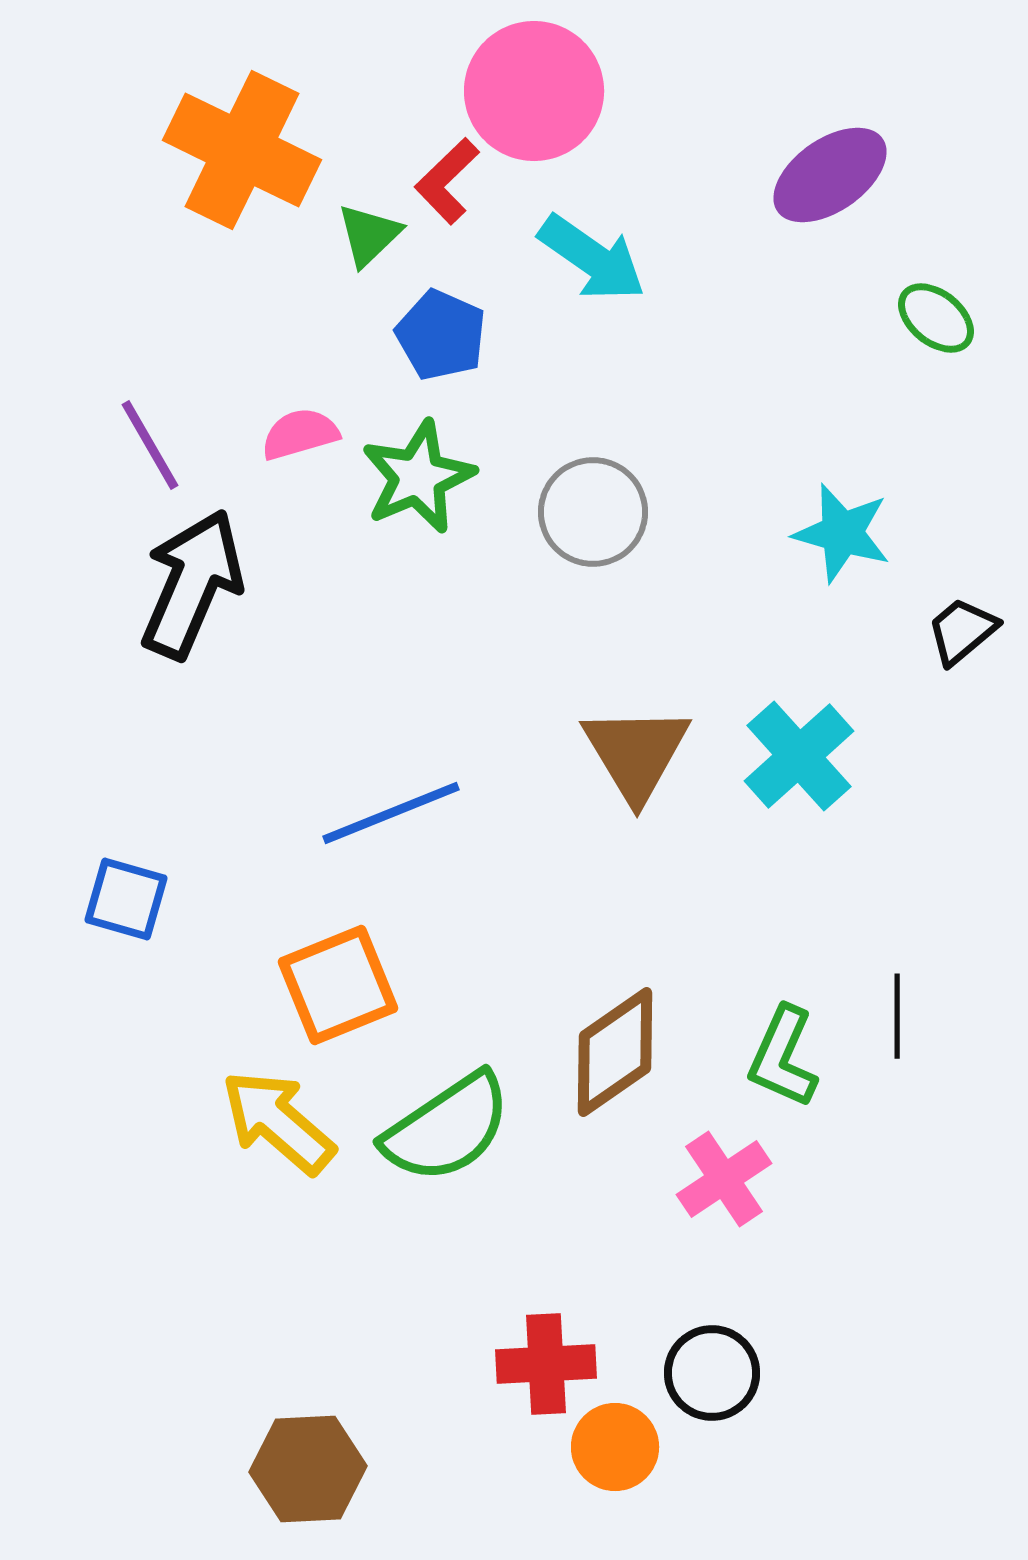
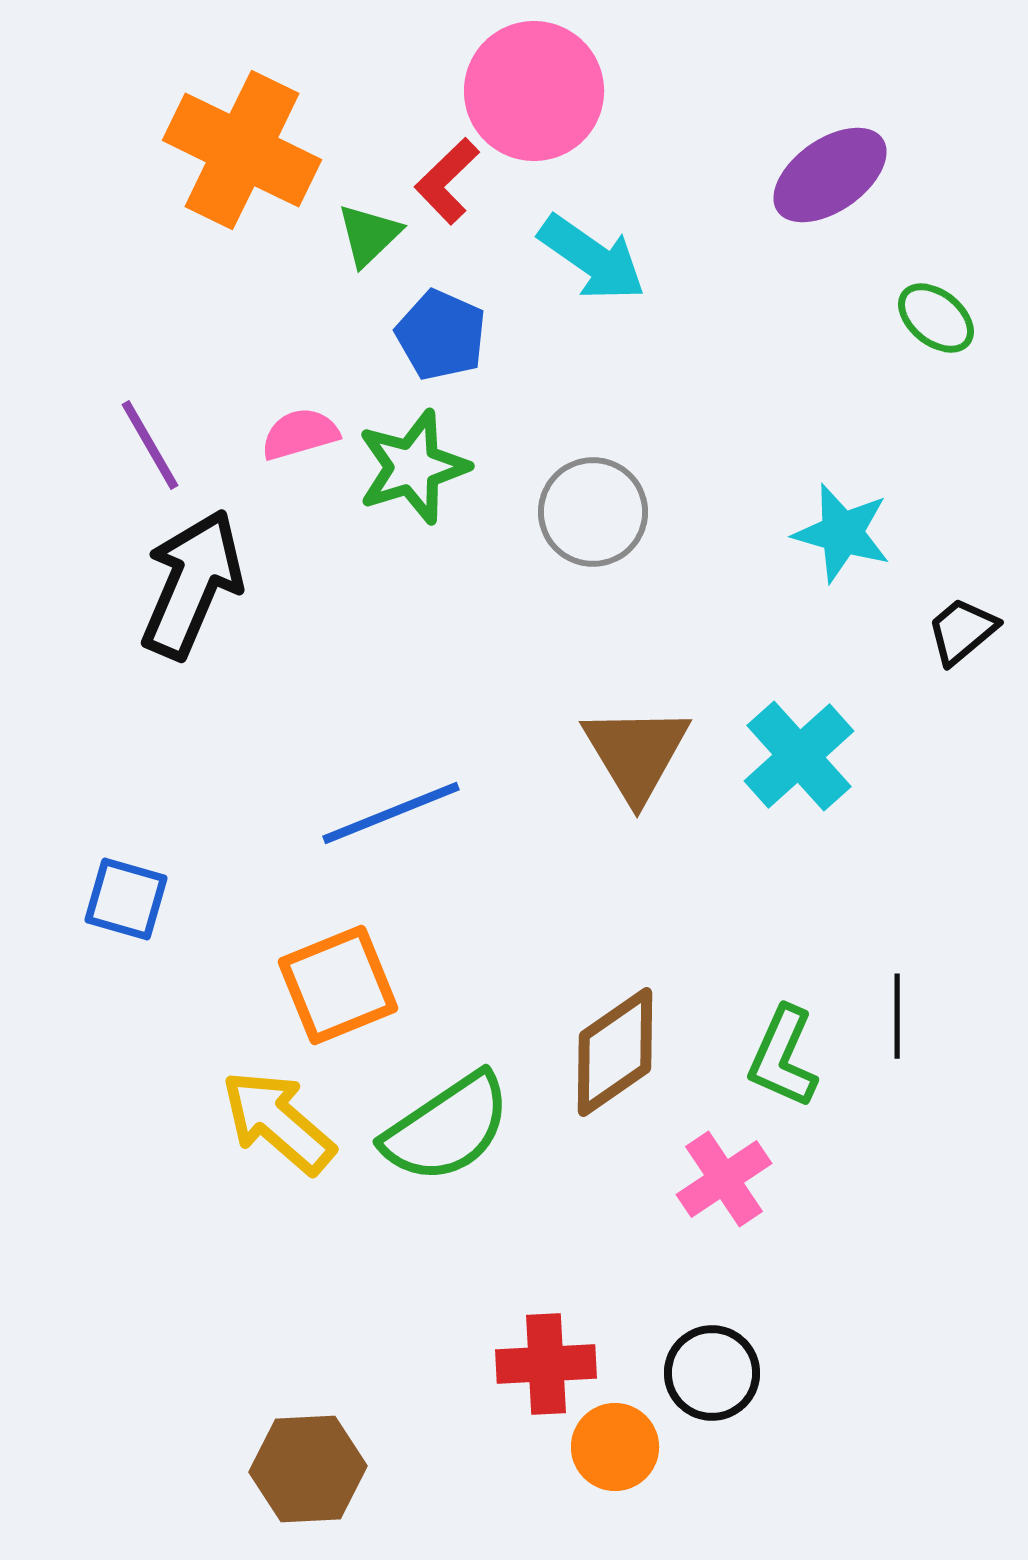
green star: moved 5 px left, 10 px up; rotated 6 degrees clockwise
